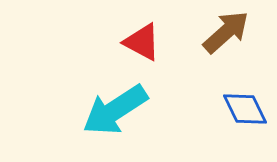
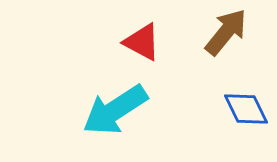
brown arrow: rotated 9 degrees counterclockwise
blue diamond: moved 1 px right
